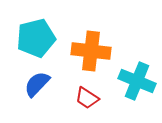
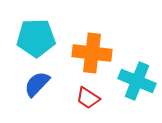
cyan pentagon: rotated 12 degrees clockwise
orange cross: moved 1 px right, 2 px down
red trapezoid: moved 1 px right
